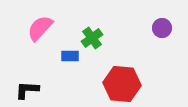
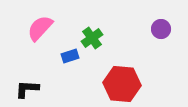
purple circle: moved 1 px left, 1 px down
blue rectangle: rotated 18 degrees counterclockwise
black L-shape: moved 1 px up
